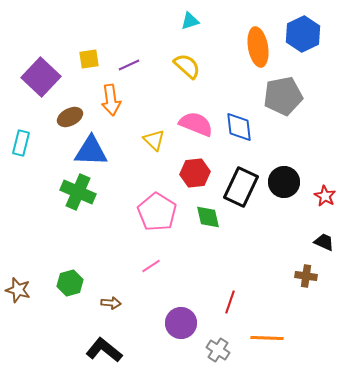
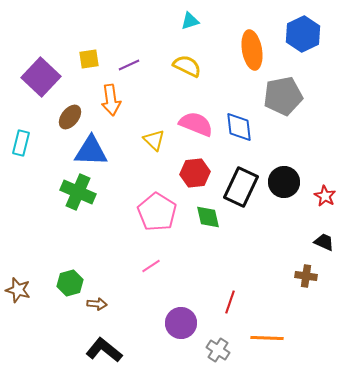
orange ellipse: moved 6 px left, 3 px down
yellow semicircle: rotated 16 degrees counterclockwise
brown ellipse: rotated 25 degrees counterclockwise
brown arrow: moved 14 px left, 1 px down
